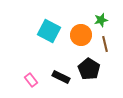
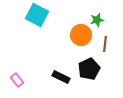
green star: moved 4 px left
cyan square: moved 12 px left, 16 px up
brown line: rotated 21 degrees clockwise
black pentagon: rotated 15 degrees clockwise
pink rectangle: moved 14 px left
